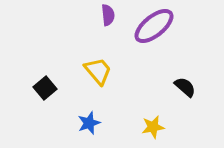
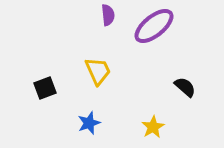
yellow trapezoid: rotated 16 degrees clockwise
black square: rotated 20 degrees clockwise
yellow star: rotated 20 degrees counterclockwise
